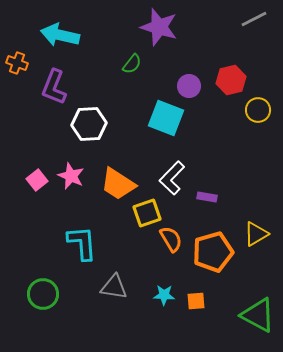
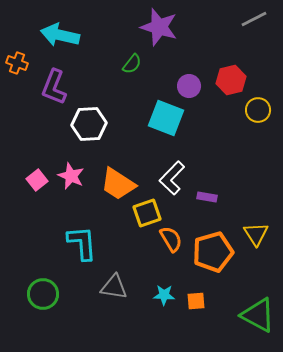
yellow triangle: rotated 32 degrees counterclockwise
